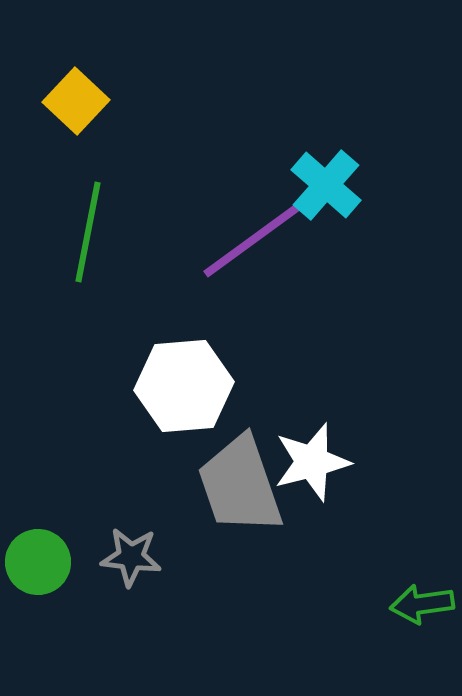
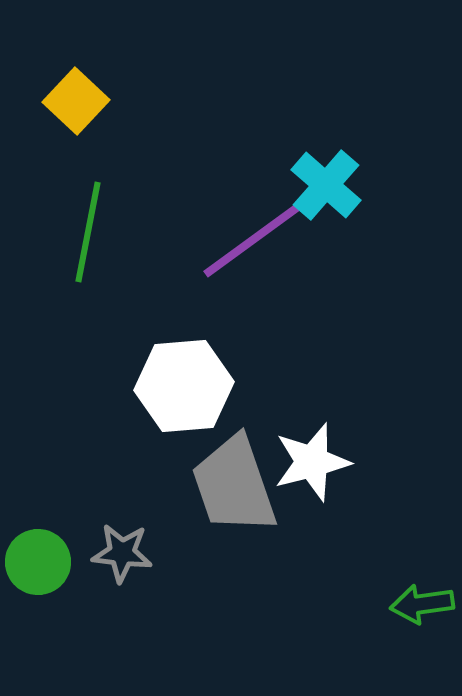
gray trapezoid: moved 6 px left
gray star: moved 9 px left, 4 px up
